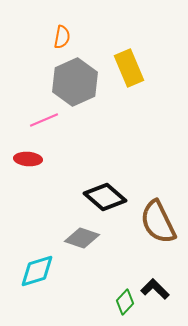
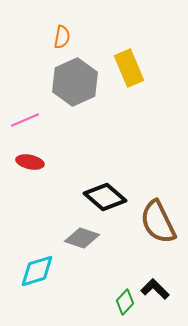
pink line: moved 19 px left
red ellipse: moved 2 px right, 3 px down; rotated 8 degrees clockwise
